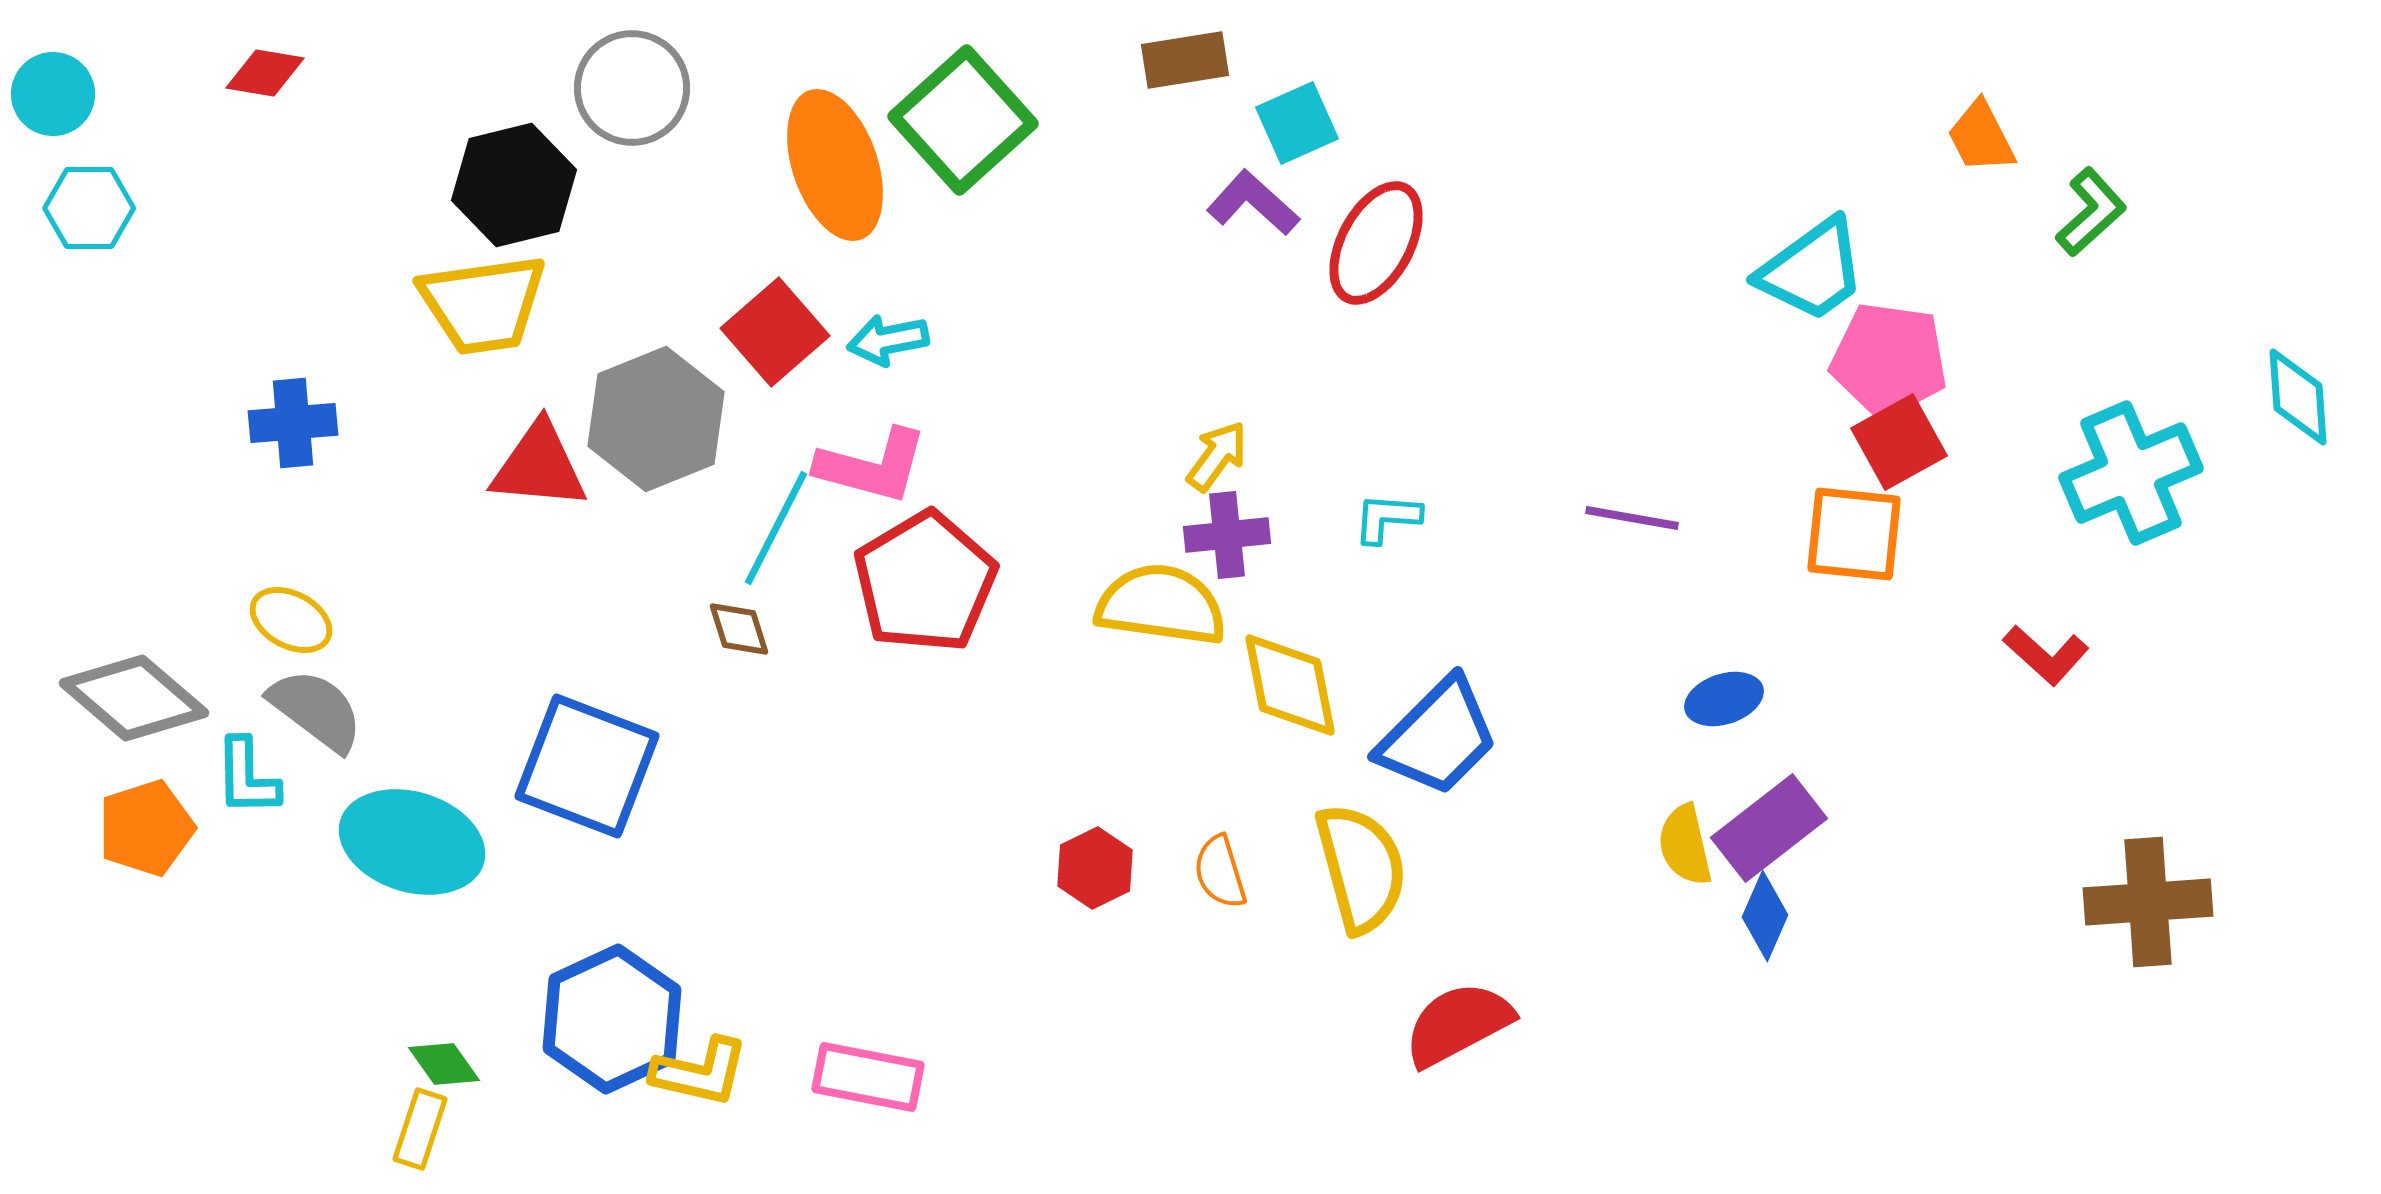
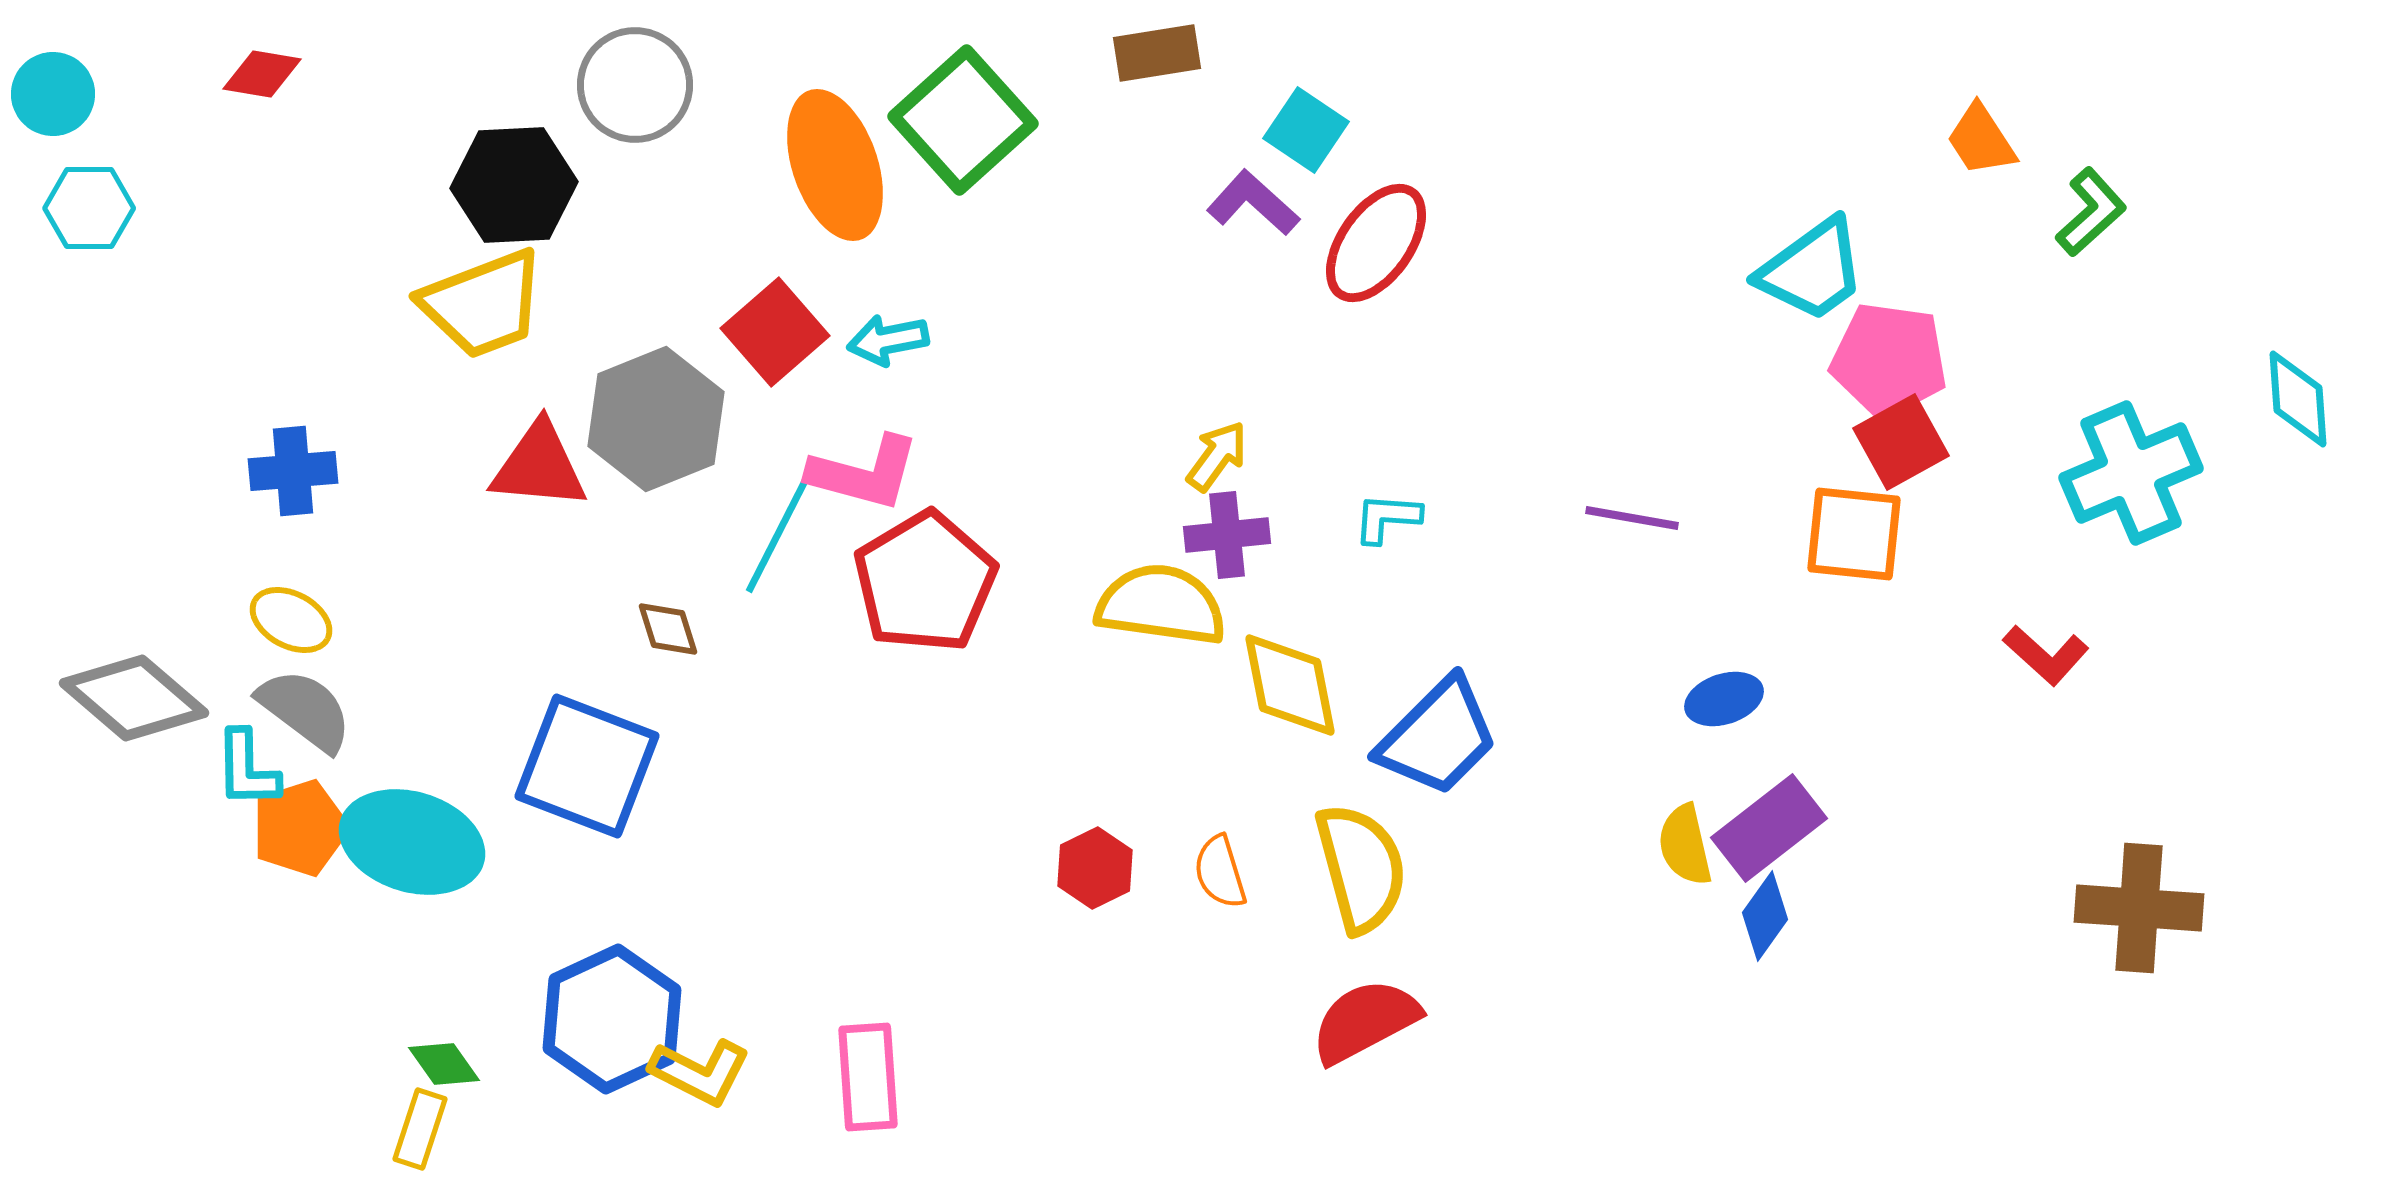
brown rectangle at (1185, 60): moved 28 px left, 7 px up
red diamond at (265, 73): moved 3 px left, 1 px down
gray circle at (632, 88): moved 3 px right, 3 px up
cyan square at (1297, 123): moved 9 px right, 7 px down; rotated 32 degrees counterclockwise
orange trapezoid at (1981, 137): moved 3 px down; rotated 6 degrees counterclockwise
black hexagon at (514, 185): rotated 11 degrees clockwise
red ellipse at (1376, 243): rotated 7 degrees clockwise
yellow trapezoid at (483, 304): rotated 13 degrees counterclockwise
cyan diamond at (2298, 397): moved 2 px down
blue cross at (293, 423): moved 48 px down
red square at (1899, 442): moved 2 px right
pink L-shape at (872, 466): moved 8 px left, 7 px down
cyan line at (776, 528): moved 1 px right, 8 px down
brown diamond at (739, 629): moved 71 px left
gray semicircle at (316, 710): moved 11 px left
cyan L-shape at (247, 777): moved 8 px up
orange pentagon at (146, 828): moved 154 px right
brown cross at (2148, 902): moved 9 px left, 6 px down; rotated 8 degrees clockwise
blue diamond at (1765, 916): rotated 12 degrees clockwise
red semicircle at (1458, 1024): moved 93 px left, 3 px up
yellow L-shape at (700, 1072): rotated 14 degrees clockwise
pink rectangle at (868, 1077): rotated 75 degrees clockwise
